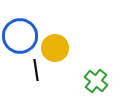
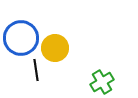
blue circle: moved 1 px right, 2 px down
green cross: moved 6 px right, 1 px down; rotated 20 degrees clockwise
